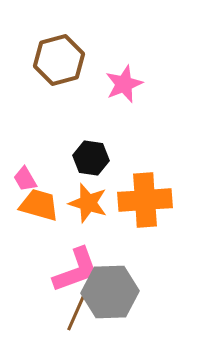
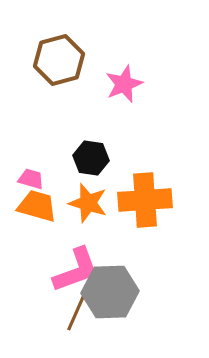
pink trapezoid: moved 6 px right; rotated 136 degrees clockwise
orange trapezoid: moved 2 px left, 1 px down
